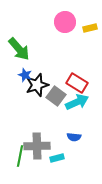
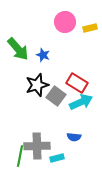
green arrow: moved 1 px left
blue star: moved 18 px right, 20 px up
cyan arrow: moved 4 px right
